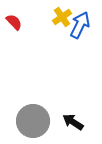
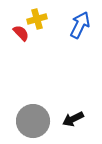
yellow cross: moved 25 px left, 2 px down; rotated 18 degrees clockwise
red semicircle: moved 7 px right, 11 px down
black arrow: moved 3 px up; rotated 60 degrees counterclockwise
